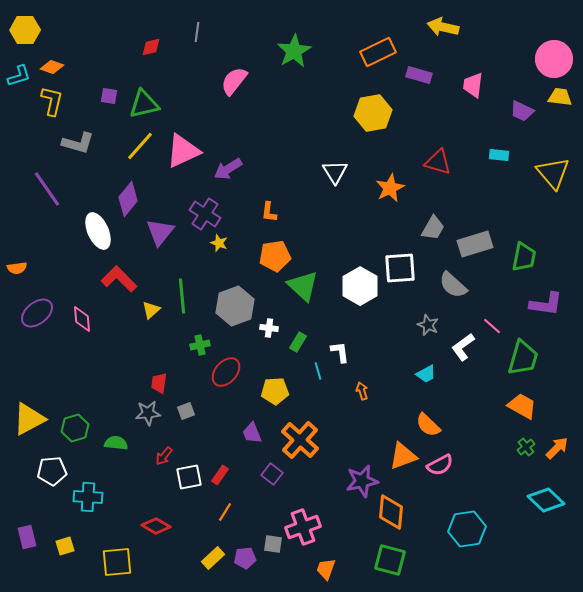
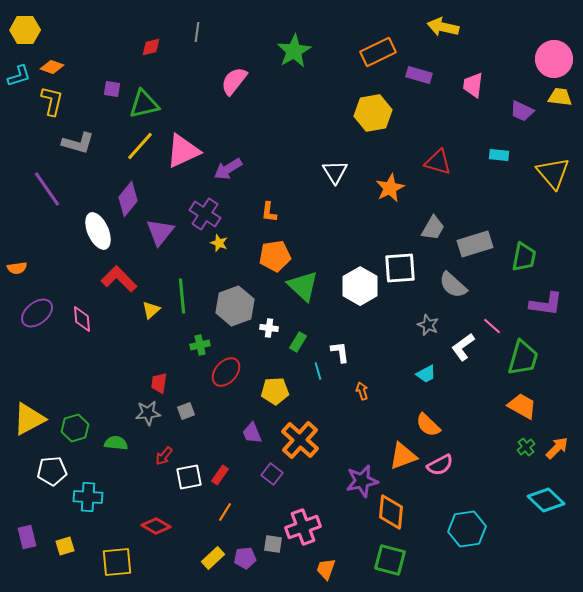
purple square at (109, 96): moved 3 px right, 7 px up
